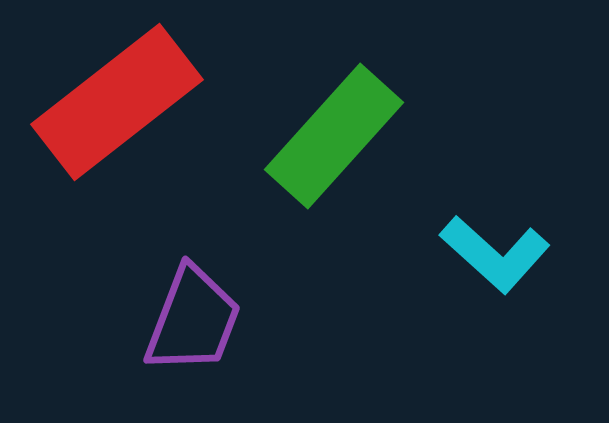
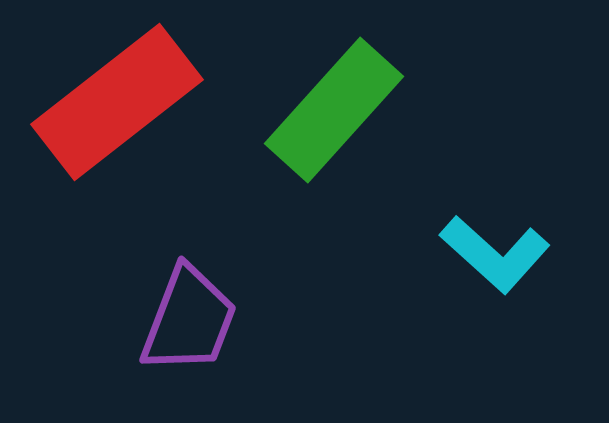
green rectangle: moved 26 px up
purple trapezoid: moved 4 px left
